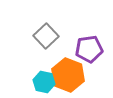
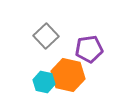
orange hexagon: rotated 8 degrees counterclockwise
